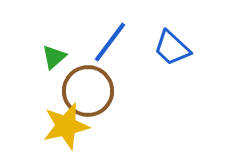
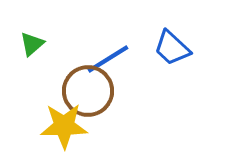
blue line: moved 2 px left, 17 px down; rotated 21 degrees clockwise
green triangle: moved 22 px left, 13 px up
yellow star: moved 2 px left; rotated 12 degrees clockwise
